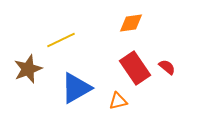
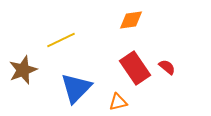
orange diamond: moved 3 px up
brown star: moved 5 px left, 1 px down
blue triangle: rotated 16 degrees counterclockwise
orange triangle: moved 1 px down
